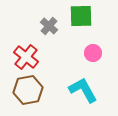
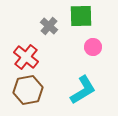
pink circle: moved 6 px up
cyan L-shape: rotated 88 degrees clockwise
